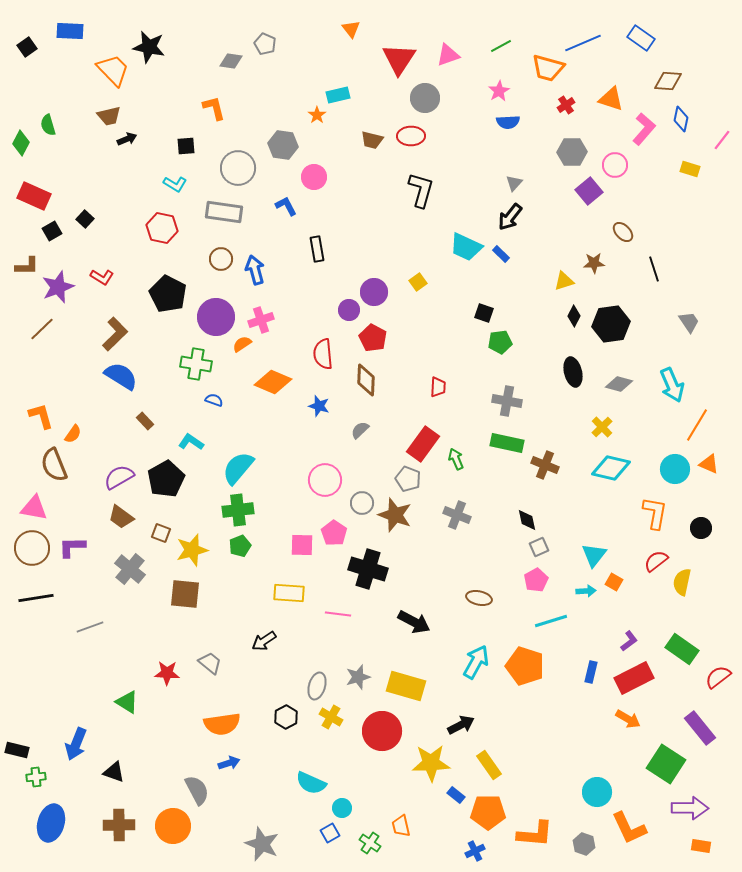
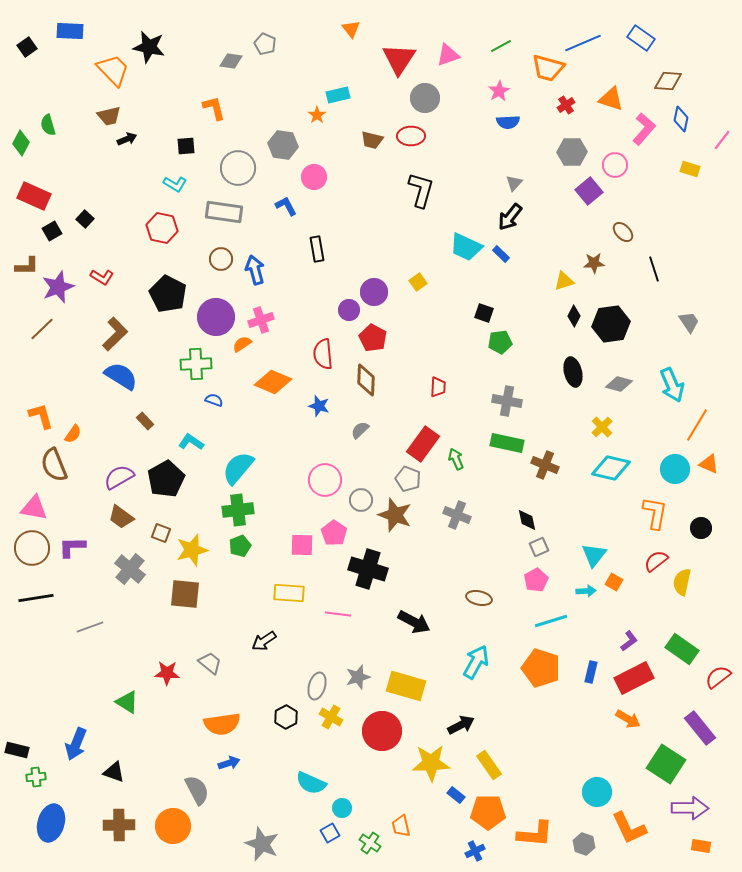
green cross at (196, 364): rotated 12 degrees counterclockwise
gray circle at (362, 503): moved 1 px left, 3 px up
orange pentagon at (525, 666): moved 16 px right, 2 px down
